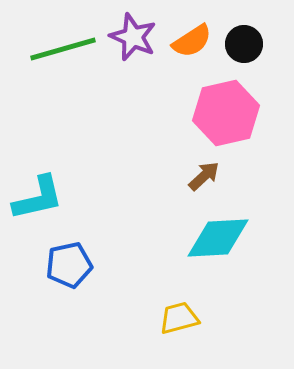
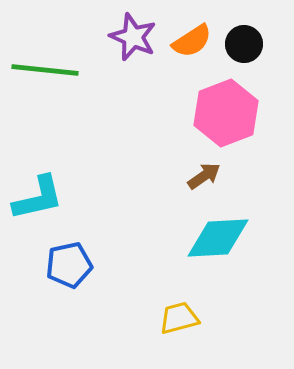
green line: moved 18 px left, 21 px down; rotated 22 degrees clockwise
pink hexagon: rotated 8 degrees counterclockwise
brown arrow: rotated 8 degrees clockwise
